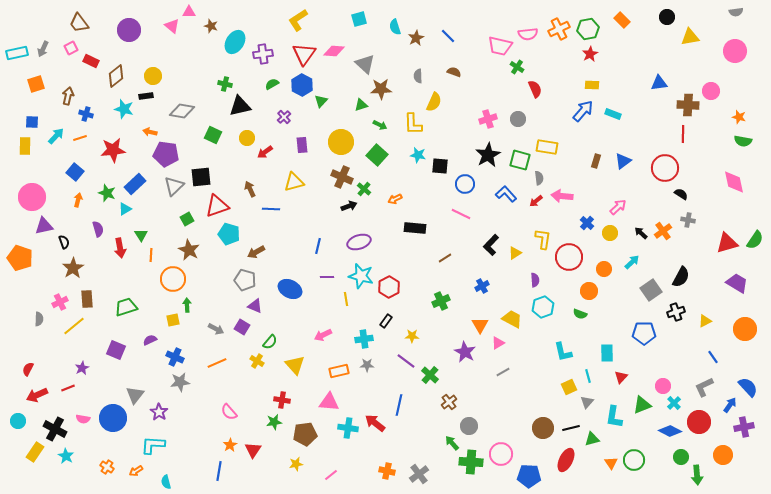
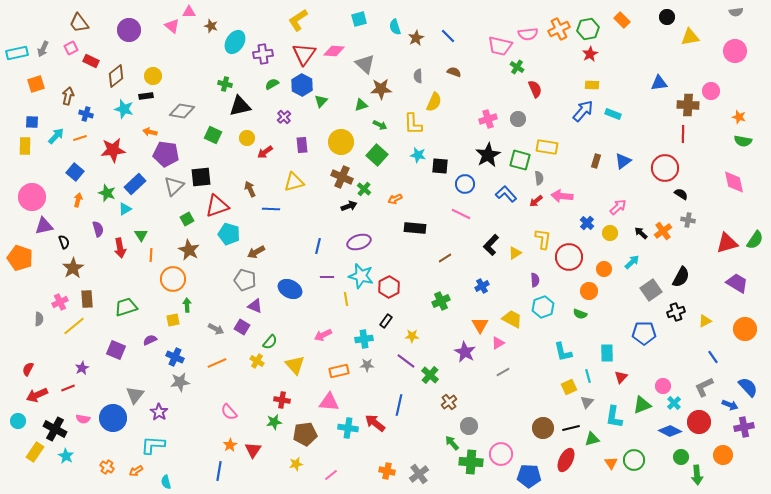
blue arrow at (730, 405): rotated 77 degrees clockwise
